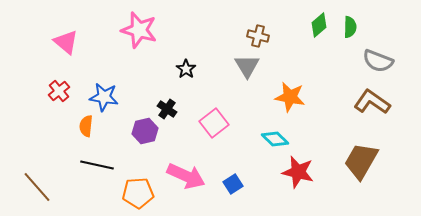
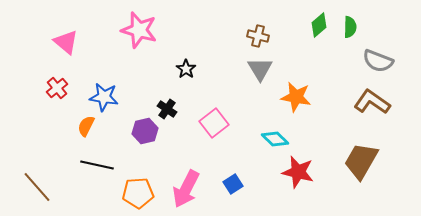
gray triangle: moved 13 px right, 3 px down
red cross: moved 2 px left, 3 px up
orange star: moved 6 px right
orange semicircle: rotated 20 degrees clockwise
pink arrow: moved 13 px down; rotated 93 degrees clockwise
